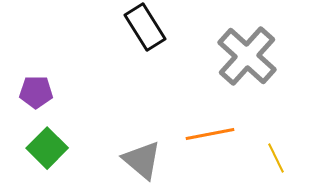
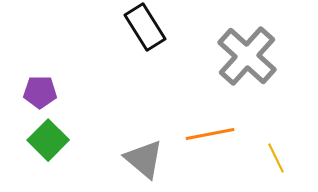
purple pentagon: moved 4 px right
green square: moved 1 px right, 8 px up
gray triangle: moved 2 px right, 1 px up
